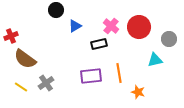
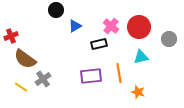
cyan triangle: moved 14 px left, 3 px up
gray cross: moved 3 px left, 4 px up
